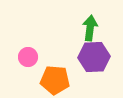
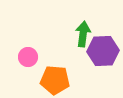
green arrow: moved 7 px left, 6 px down
purple hexagon: moved 9 px right, 6 px up
